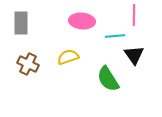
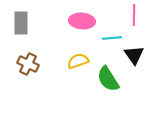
cyan line: moved 3 px left, 2 px down
yellow semicircle: moved 10 px right, 4 px down
